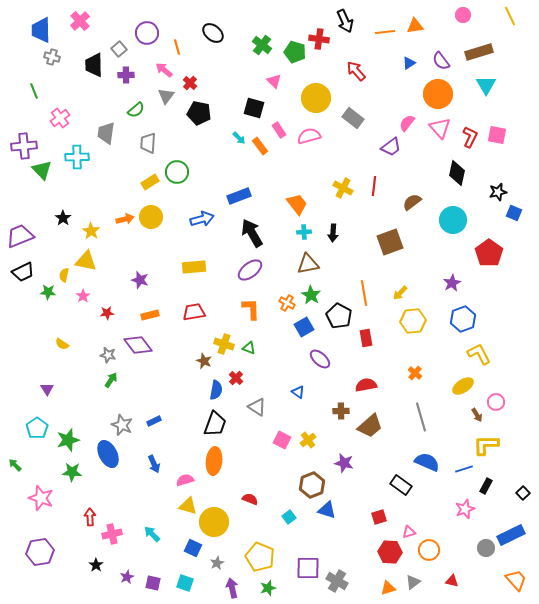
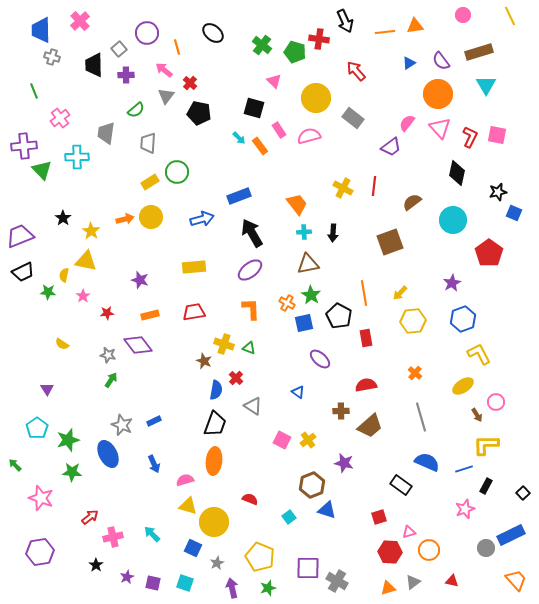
blue square at (304, 327): moved 4 px up; rotated 18 degrees clockwise
gray triangle at (257, 407): moved 4 px left, 1 px up
red arrow at (90, 517): rotated 54 degrees clockwise
pink cross at (112, 534): moved 1 px right, 3 px down
